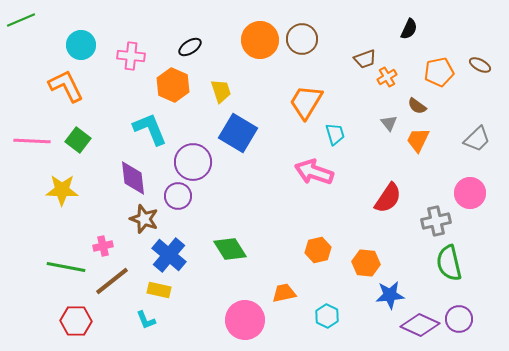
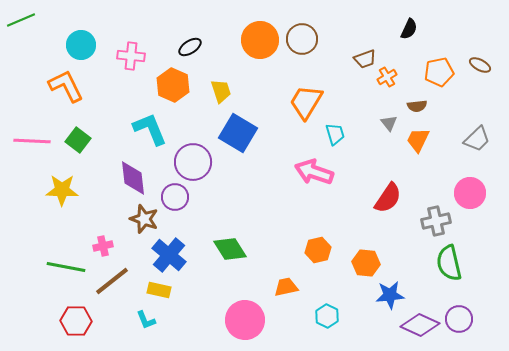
brown semicircle at (417, 106): rotated 42 degrees counterclockwise
purple circle at (178, 196): moved 3 px left, 1 px down
orange trapezoid at (284, 293): moved 2 px right, 6 px up
